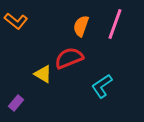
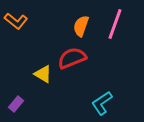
red semicircle: moved 3 px right
cyan L-shape: moved 17 px down
purple rectangle: moved 1 px down
